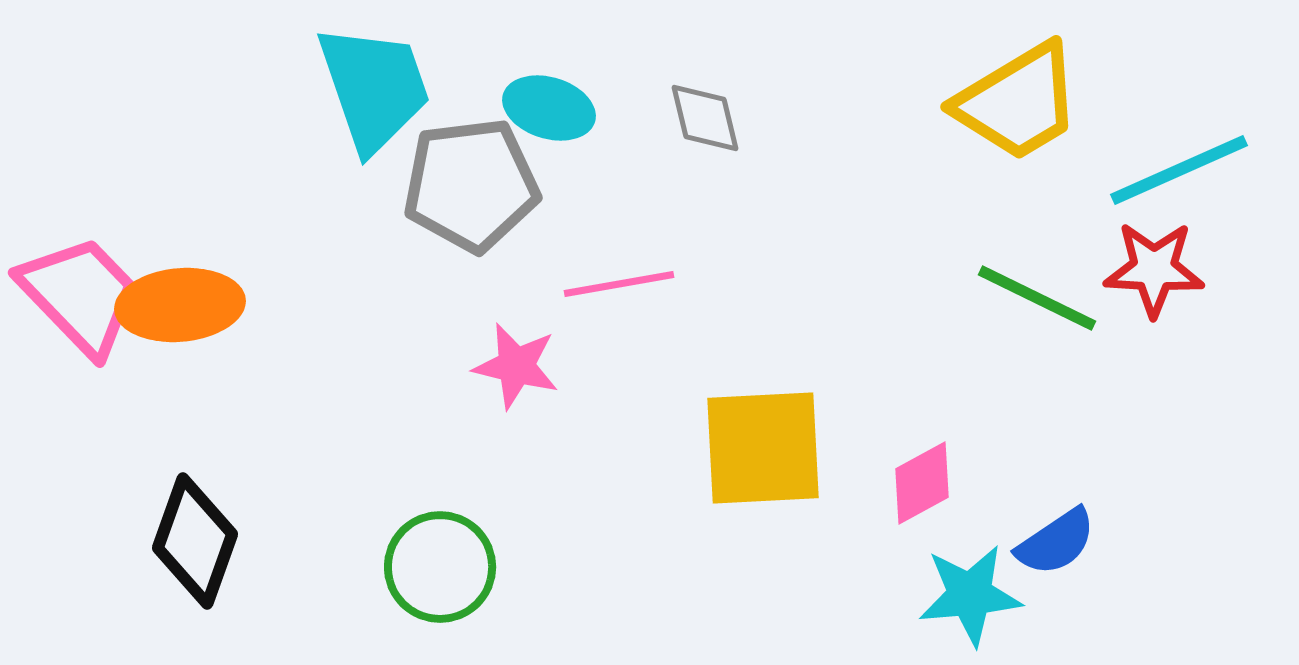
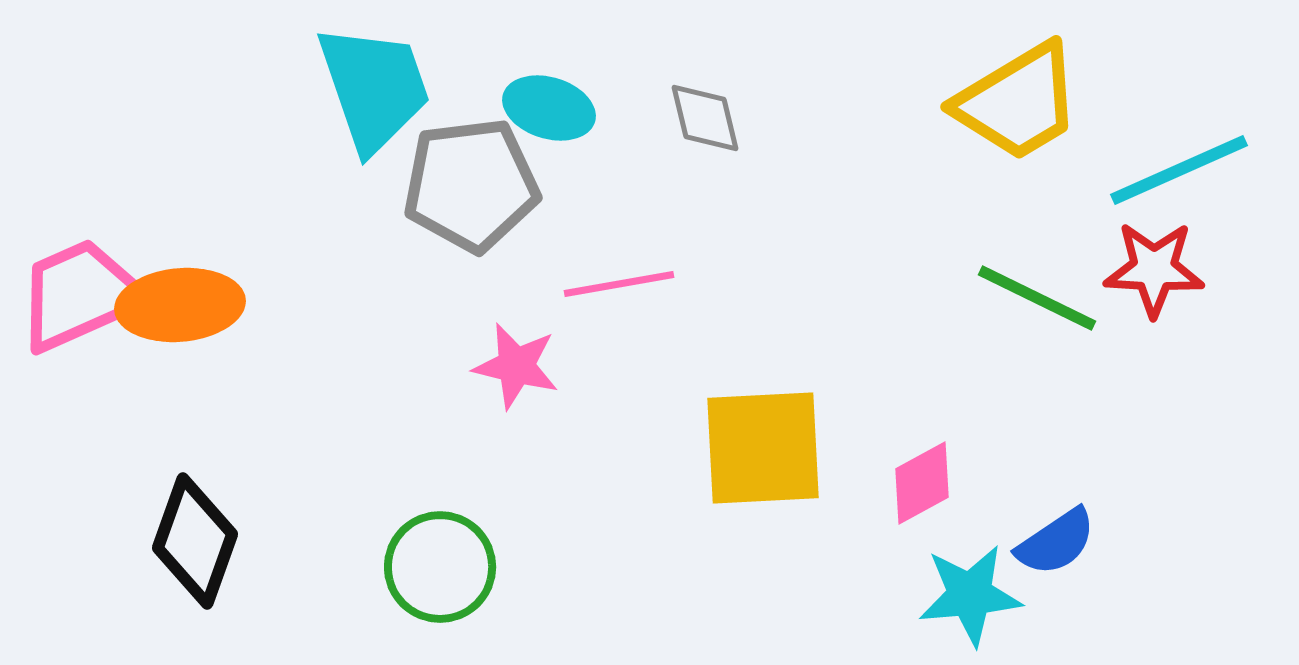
pink trapezoid: rotated 70 degrees counterclockwise
